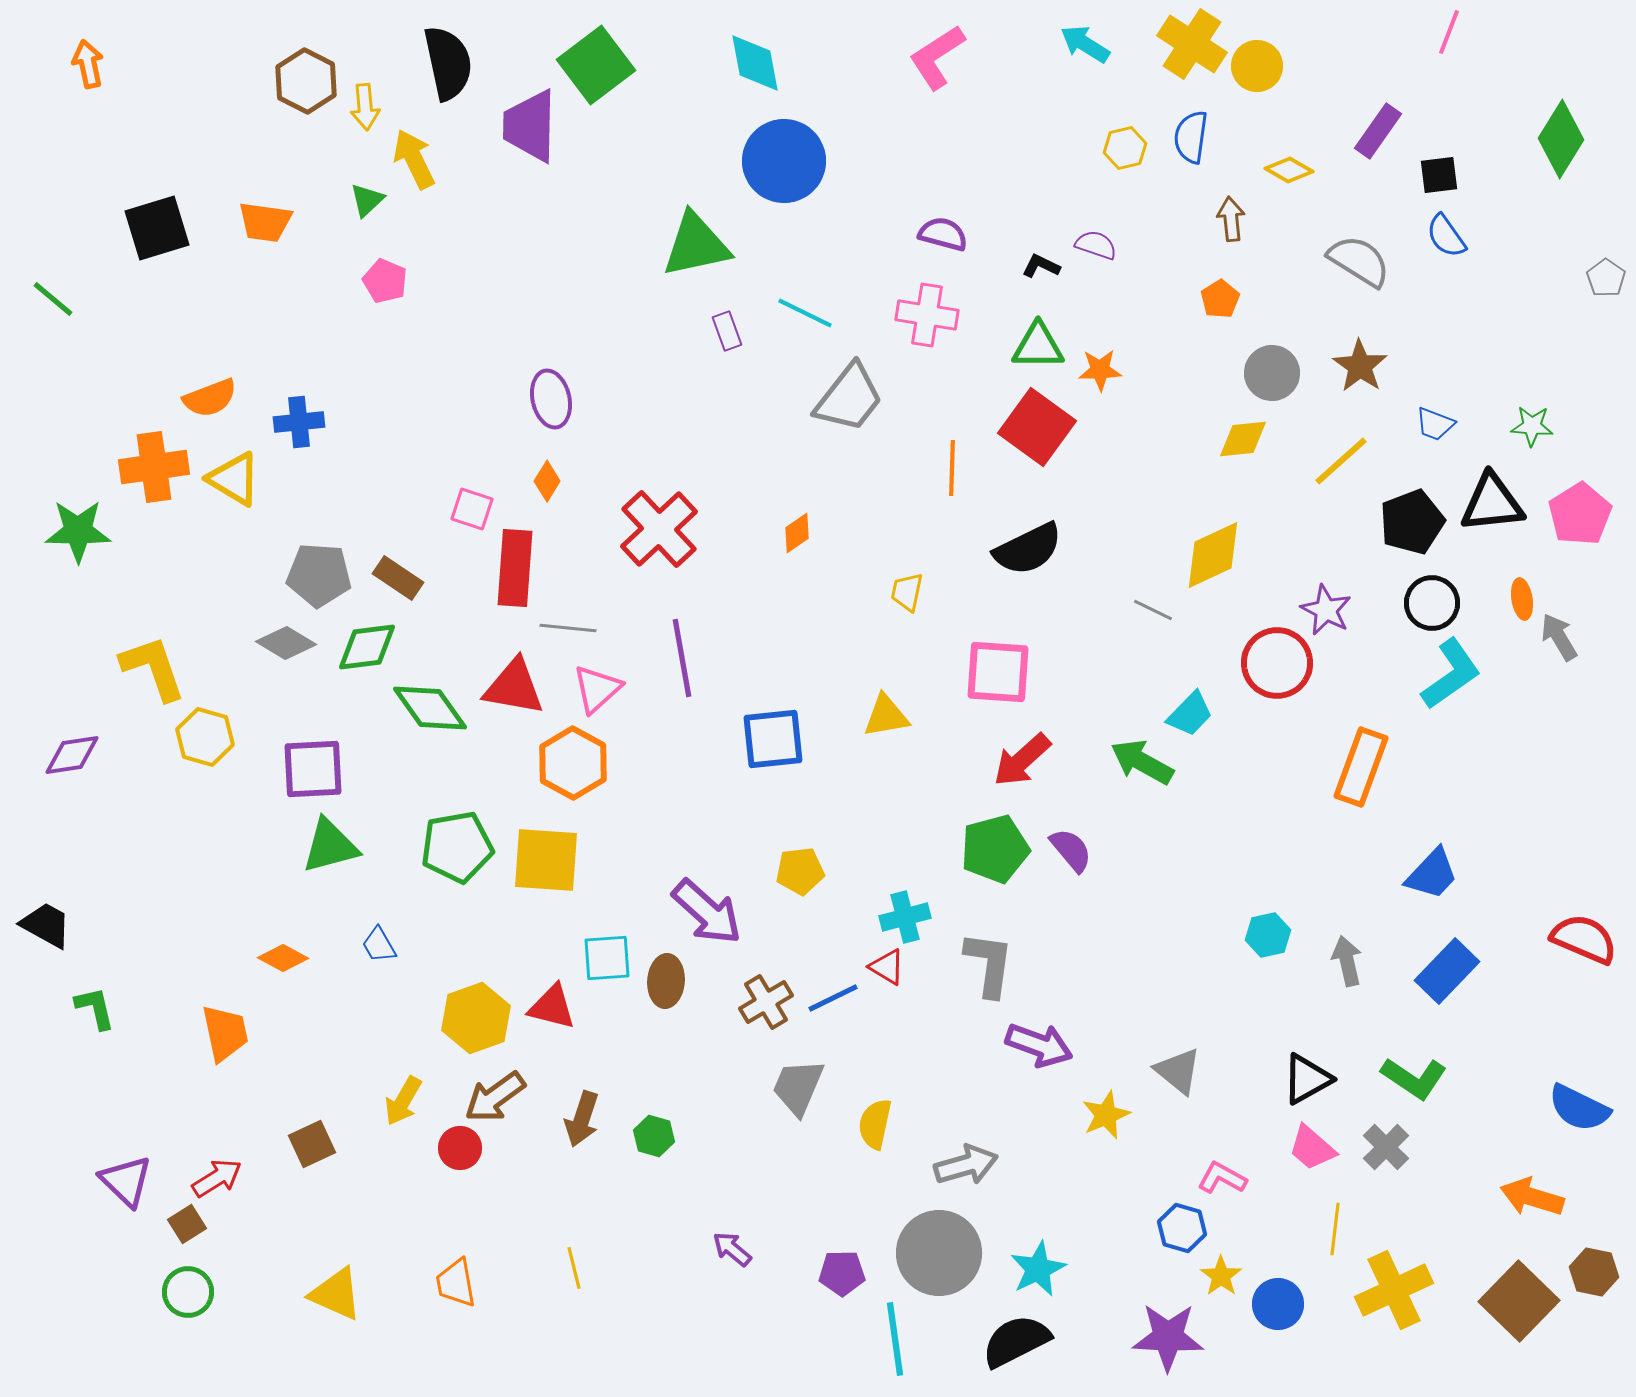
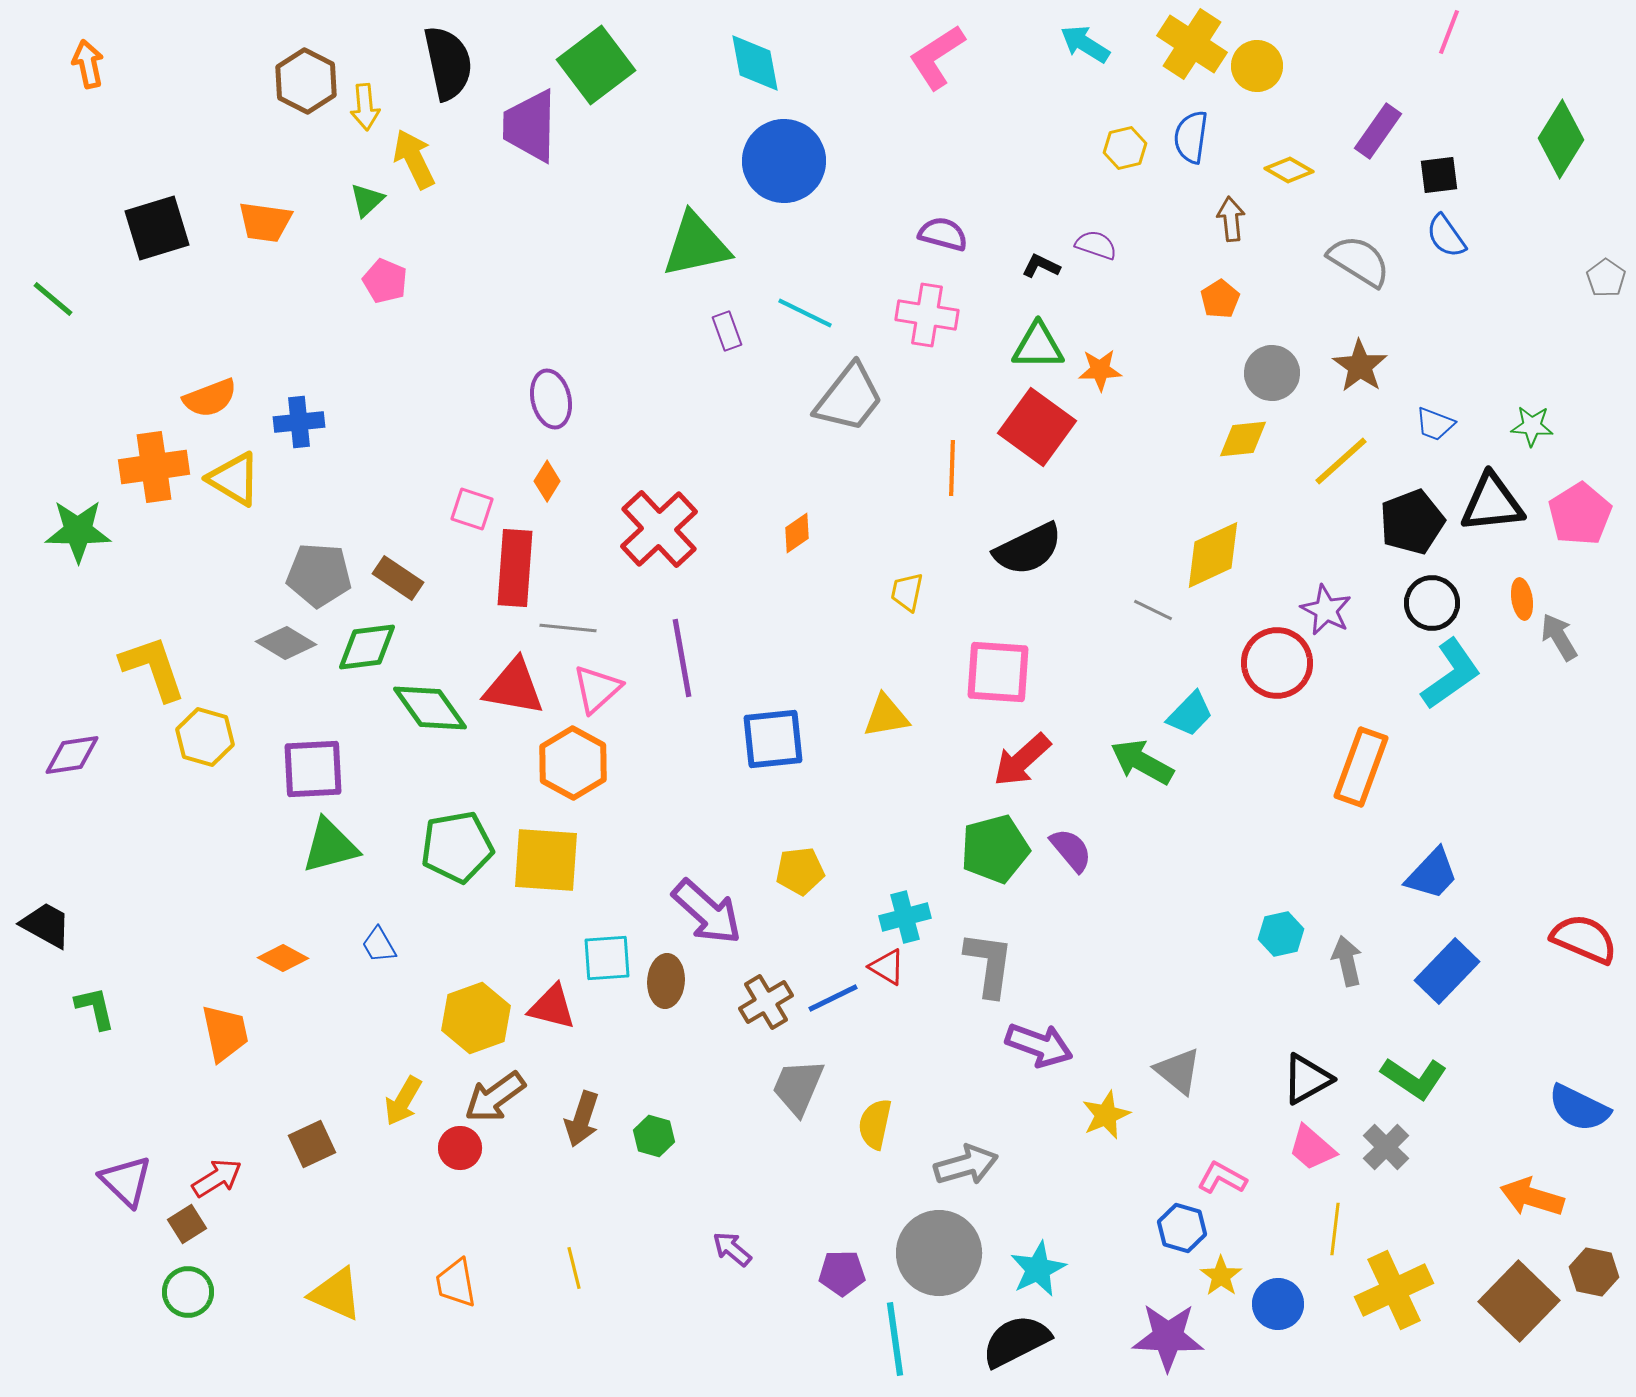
cyan hexagon at (1268, 935): moved 13 px right, 1 px up
